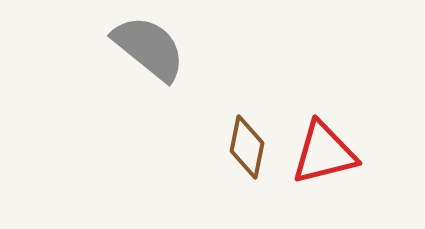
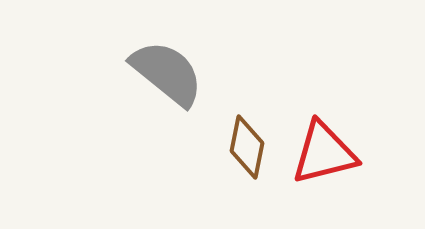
gray semicircle: moved 18 px right, 25 px down
